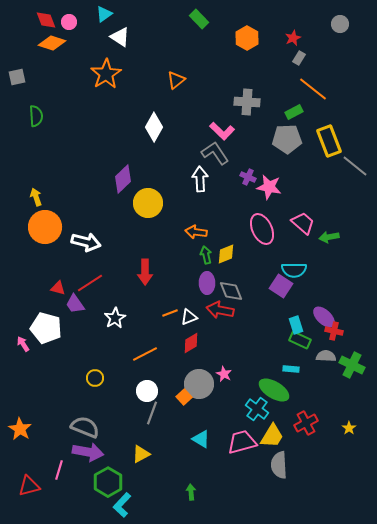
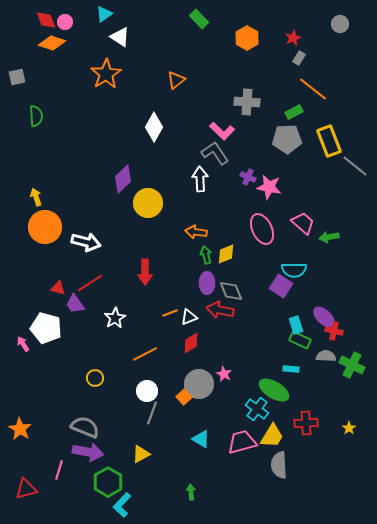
pink circle at (69, 22): moved 4 px left
red cross at (306, 423): rotated 25 degrees clockwise
red triangle at (29, 486): moved 3 px left, 3 px down
